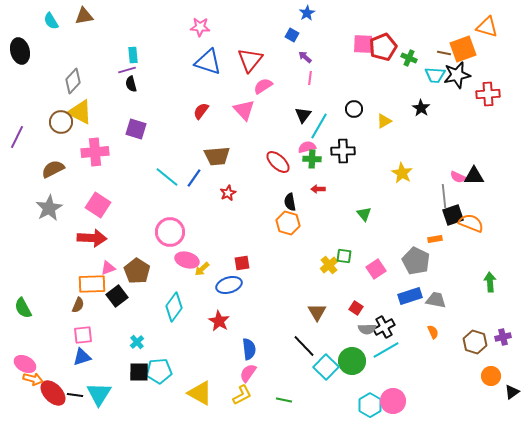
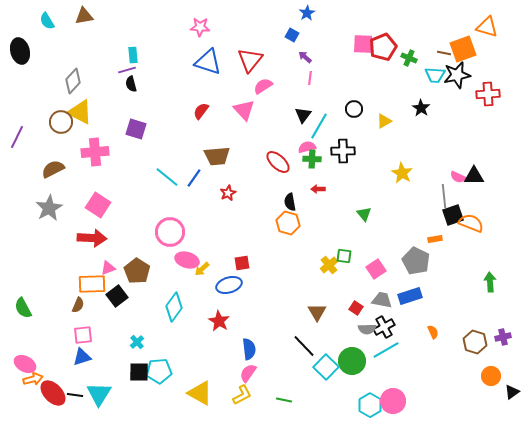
cyan semicircle at (51, 21): moved 4 px left
gray trapezoid at (436, 300): moved 54 px left
orange arrow at (33, 379): rotated 30 degrees counterclockwise
